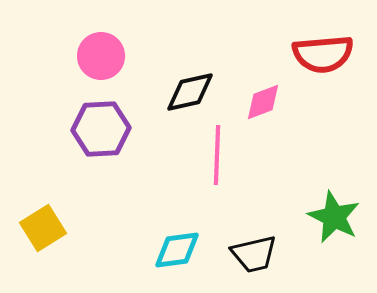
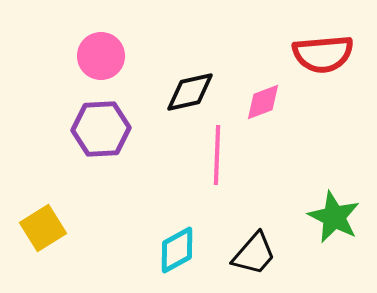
cyan diamond: rotated 21 degrees counterclockwise
black trapezoid: rotated 36 degrees counterclockwise
